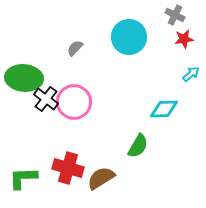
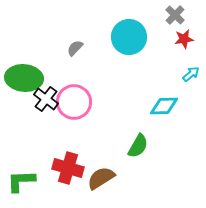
gray cross: rotated 18 degrees clockwise
cyan diamond: moved 3 px up
green L-shape: moved 2 px left, 3 px down
